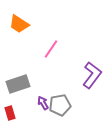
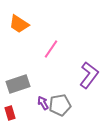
purple L-shape: moved 3 px left
